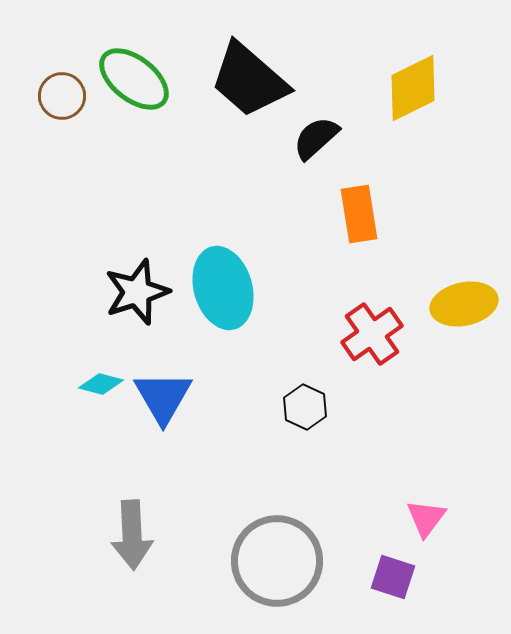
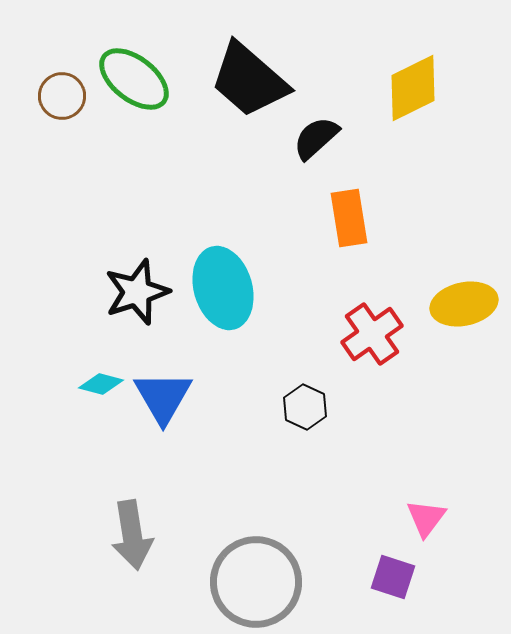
orange rectangle: moved 10 px left, 4 px down
gray arrow: rotated 6 degrees counterclockwise
gray circle: moved 21 px left, 21 px down
